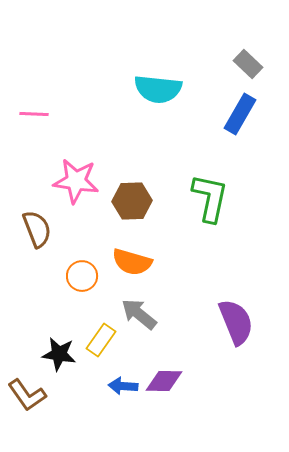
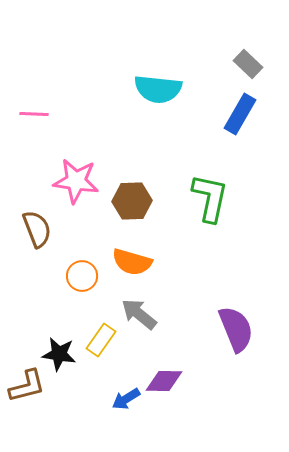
purple semicircle: moved 7 px down
blue arrow: moved 3 px right, 13 px down; rotated 36 degrees counterclockwise
brown L-shape: moved 9 px up; rotated 69 degrees counterclockwise
